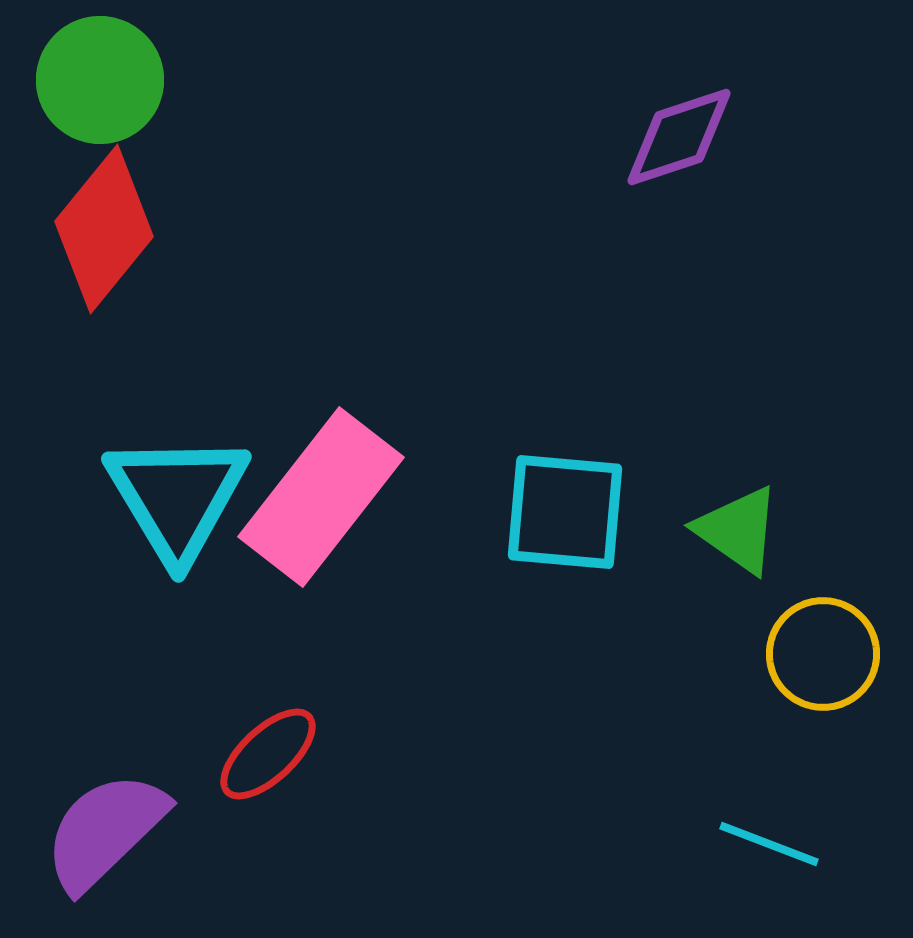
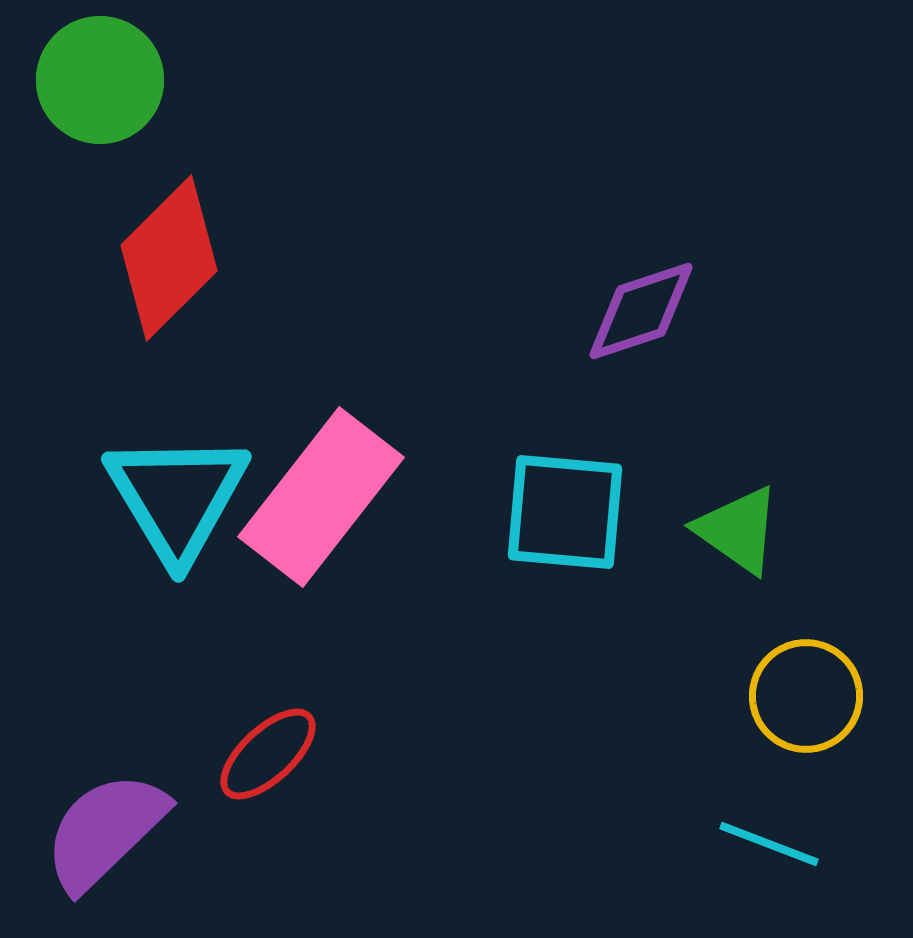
purple diamond: moved 38 px left, 174 px down
red diamond: moved 65 px right, 29 px down; rotated 6 degrees clockwise
yellow circle: moved 17 px left, 42 px down
